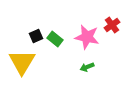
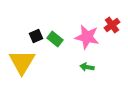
green arrow: rotated 32 degrees clockwise
